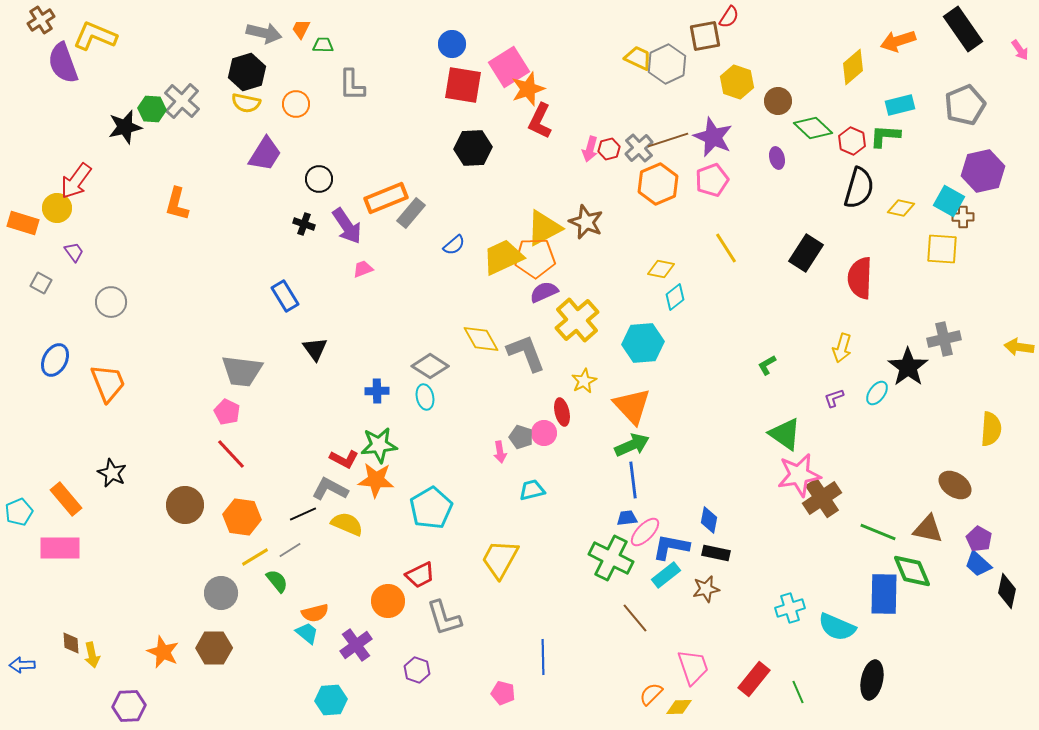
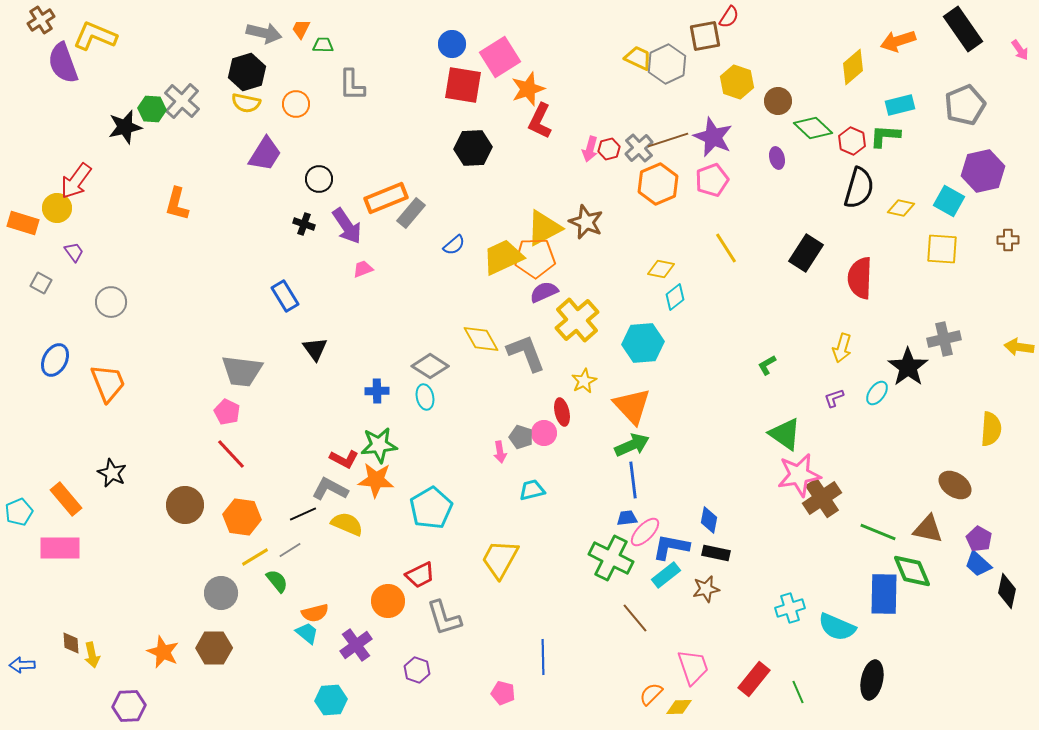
pink square at (509, 67): moved 9 px left, 10 px up
brown cross at (963, 217): moved 45 px right, 23 px down
